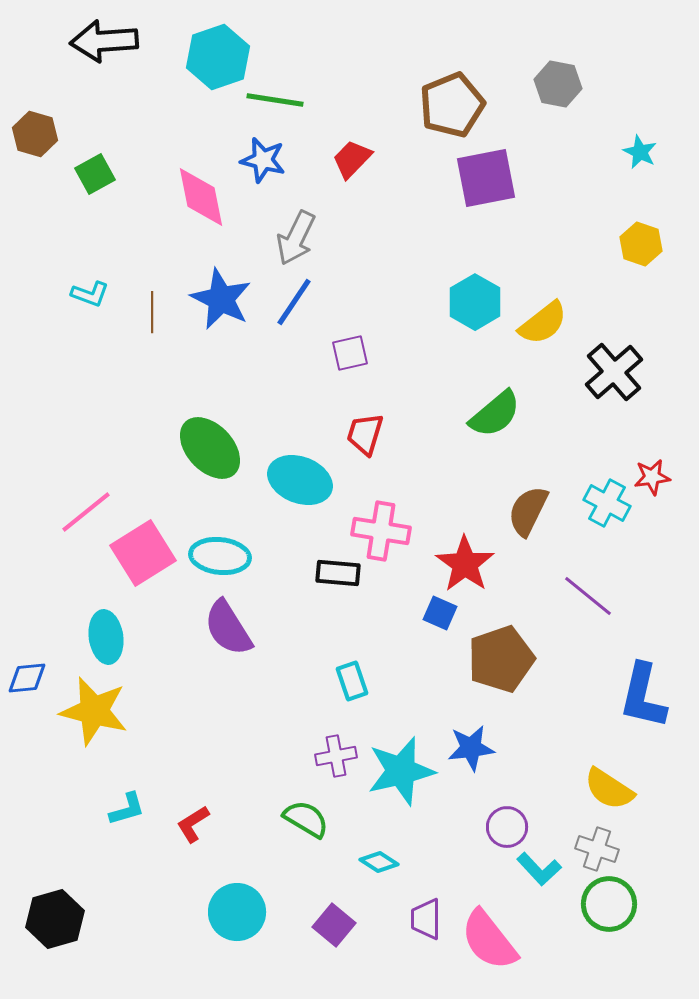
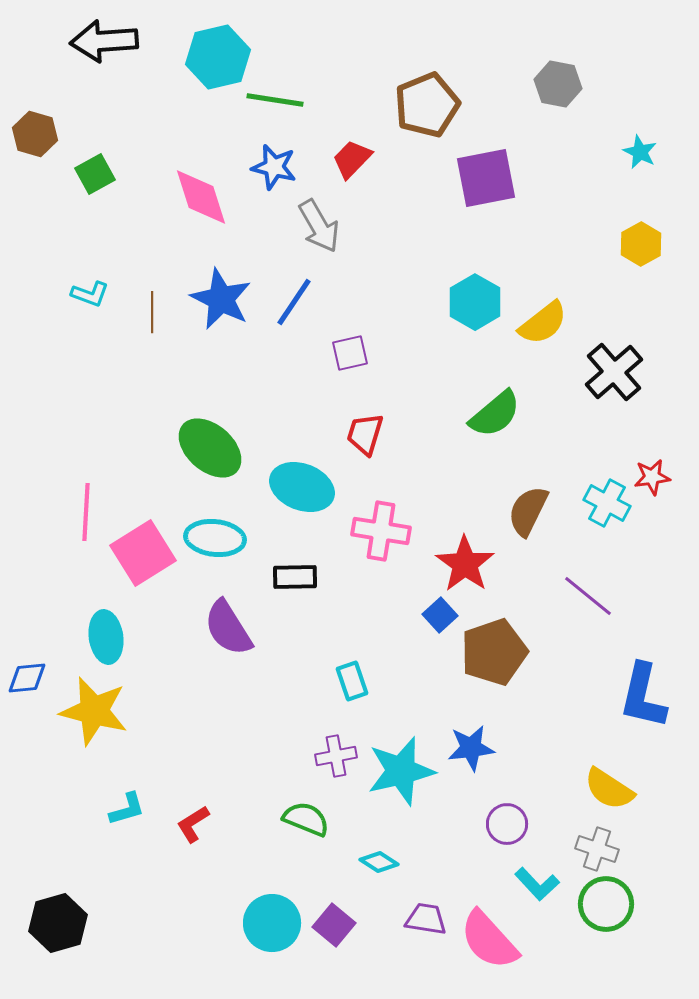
cyan hexagon at (218, 57): rotated 6 degrees clockwise
brown pentagon at (452, 105): moved 25 px left
blue star at (263, 160): moved 11 px right, 7 px down
pink diamond at (201, 197): rotated 6 degrees counterclockwise
gray arrow at (296, 238): moved 23 px right, 12 px up; rotated 56 degrees counterclockwise
yellow hexagon at (641, 244): rotated 12 degrees clockwise
green ellipse at (210, 448): rotated 6 degrees counterclockwise
cyan ellipse at (300, 480): moved 2 px right, 7 px down
pink line at (86, 512): rotated 48 degrees counterclockwise
cyan ellipse at (220, 556): moved 5 px left, 18 px up
black rectangle at (338, 573): moved 43 px left, 4 px down; rotated 6 degrees counterclockwise
blue square at (440, 613): moved 2 px down; rotated 24 degrees clockwise
brown pentagon at (501, 659): moved 7 px left, 7 px up
green semicircle at (306, 819): rotated 9 degrees counterclockwise
purple circle at (507, 827): moved 3 px up
cyan L-shape at (539, 869): moved 2 px left, 15 px down
green circle at (609, 904): moved 3 px left
cyan circle at (237, 912): moved 35 px right, 11 px down
black hexagon at (55, 919): moved 3 px right, 4 px down
purple trapezoid at (426, 919): rotated 99 degrees clockwise
pink semicircle at (489, 940): rotated 4 degrees counterclockwise
